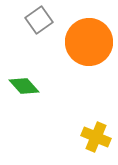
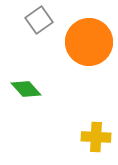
green diamond: moved 2 px right, 3 px down
yellow cross: rotated 20 degrees counterclockwise
